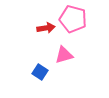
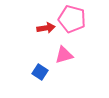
pink pentagon: moved 1 px left
